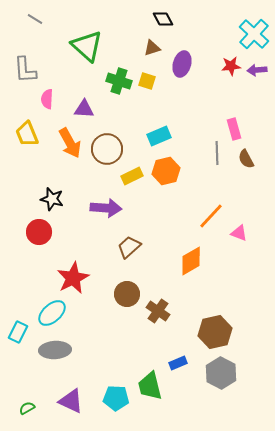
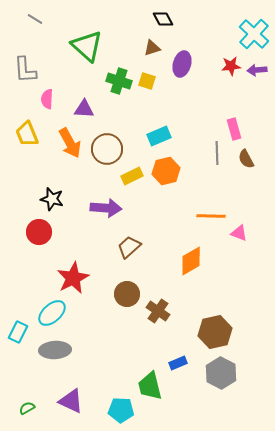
orange line at (211, 216): rotated 48 degrees clockwise
cyan pentagon at (116, 398): moved 5 px right, 12 px down
